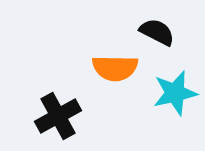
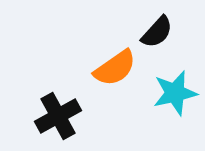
black semicircle: rotated 105 degrees clockwise
orange semicircle: rotated 36 degrees counterclockwise
